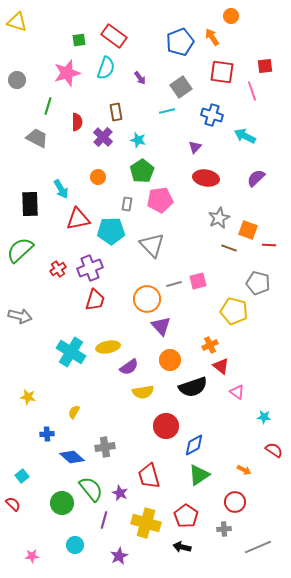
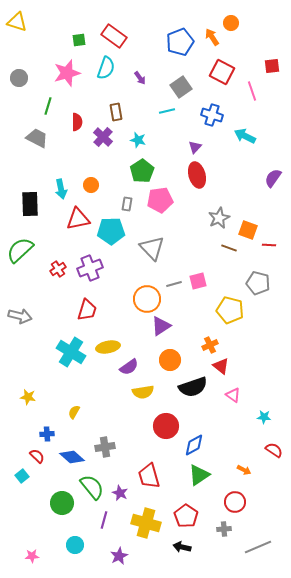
orange circle at (231, 16): moved 7 px down
red square at (265, 66): moved 7 px right
red square at (222, 72): rotated 20 degrees clockwise
gray circle at (17, 80): moved 2 px right, 2 px up
orange circle at (98, 177): moved 7 px left, 8 px down
red ellipse at (206, 178): moved 9 px left, 3 px up; rotated 65 degrees clockwise
purple semicircle at (256, 178): moved 17 px right; rotated 12 degrees counterclockwise
cyan arrow at (61, 189): rotated 18 degrees clockwise
gray triangle at (152, 245): moved 3 px down
red trapezoid at (95, 300): moved 8 px left, 10 px down
yellow pentagon at (234, 311): moved 4 px left, 1 px up
purple triangle at (161, 326): rotated 40 degrees clockwise
pink triangle at (237, 392): moved 4 px left, 3 px down
green semicircle at (91, 489): moved 1 px right, 2 px up
red semicircle at (13, 504): moved 24 px right, 48 px up
